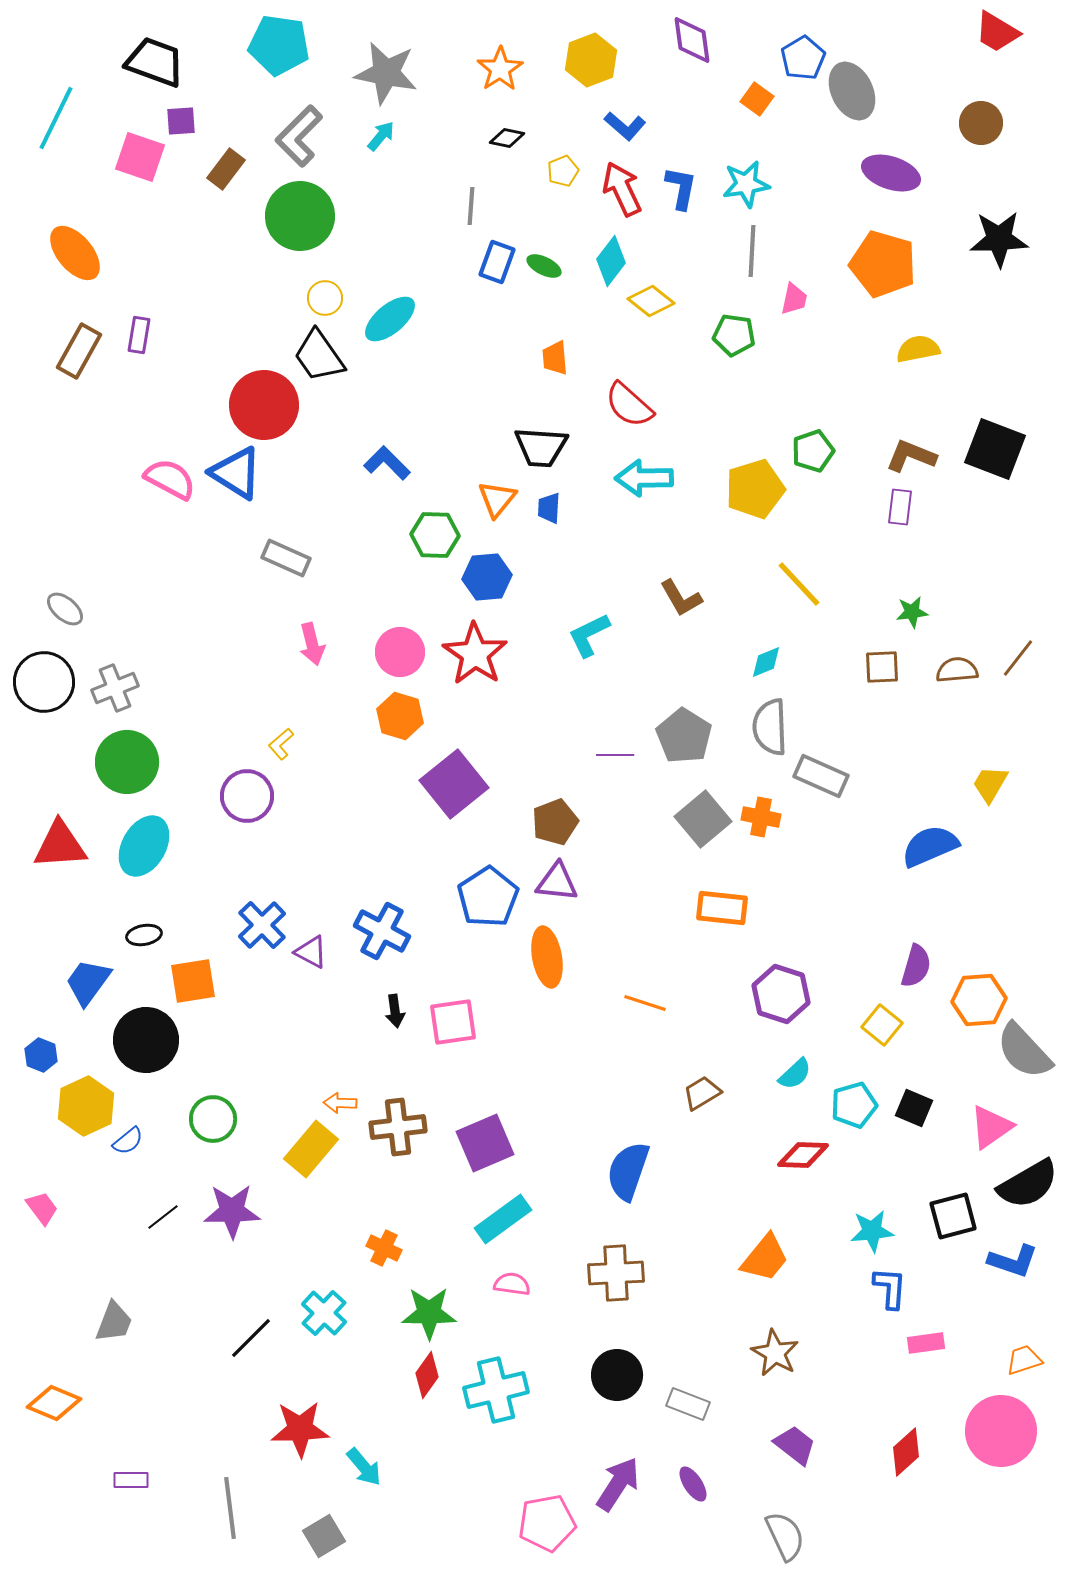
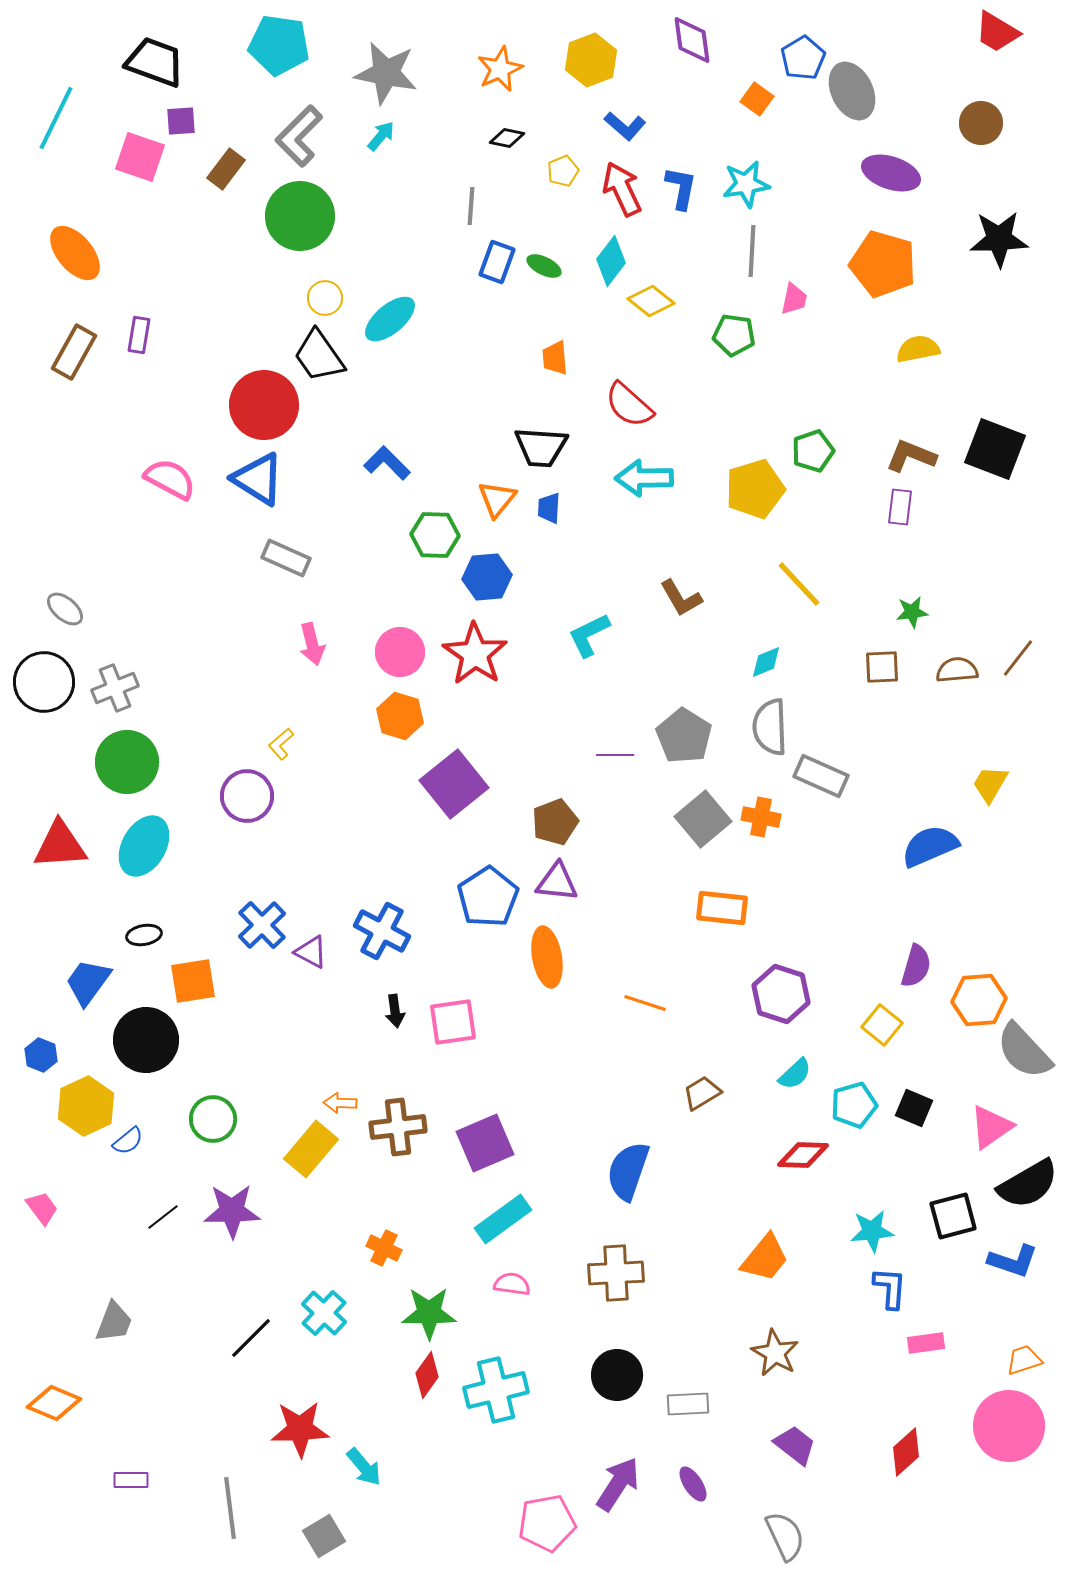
orange star at (500, 69): rotated 9 degrees clockwise
brown rectangle at (79, 351): moved 5 px left, 1 px down
blue triangle at (236, 473): moved 22 px right, 6 px down
gray rectangle at (688, 1404): rotated 24 degrees counterclockwise
pink circle at (1001, 1431): moved 8 px right, 5 px up
